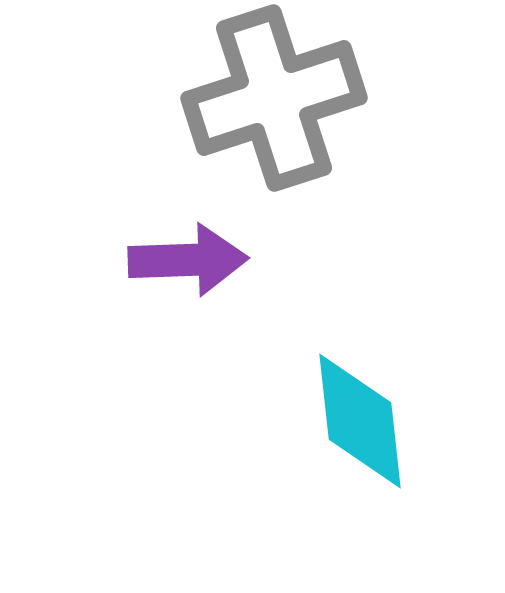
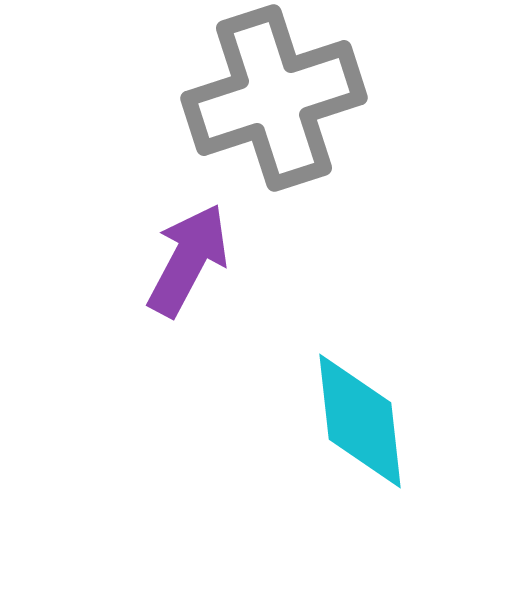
purple arrow: rotated 60 degrees counterclockwise
